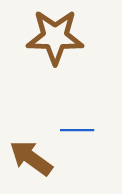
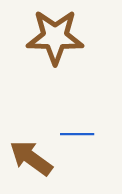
blue line: moved 4 px down
